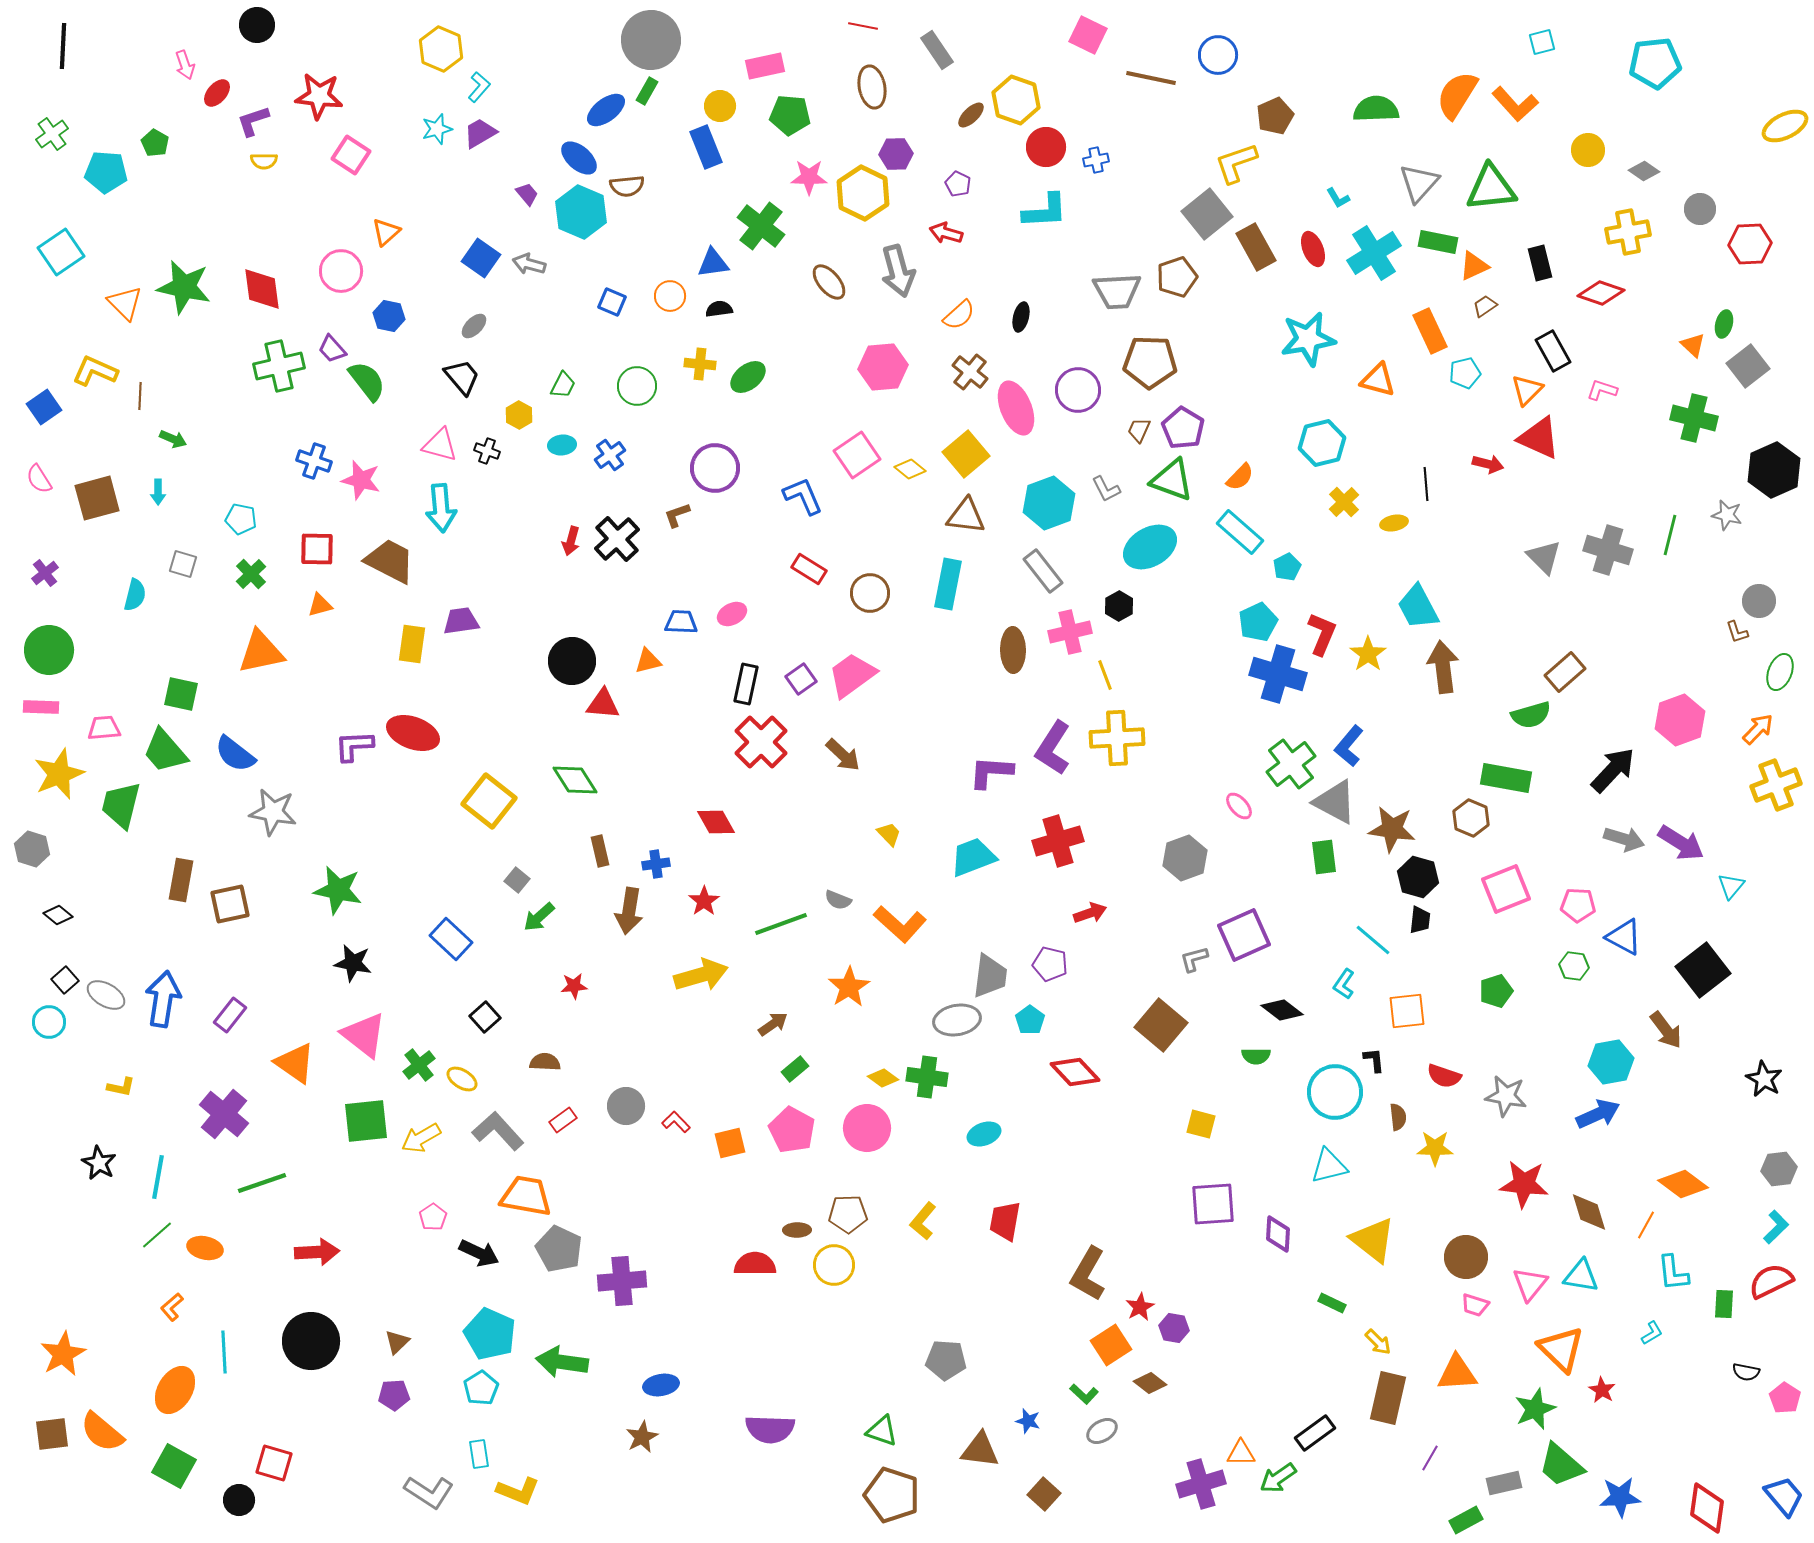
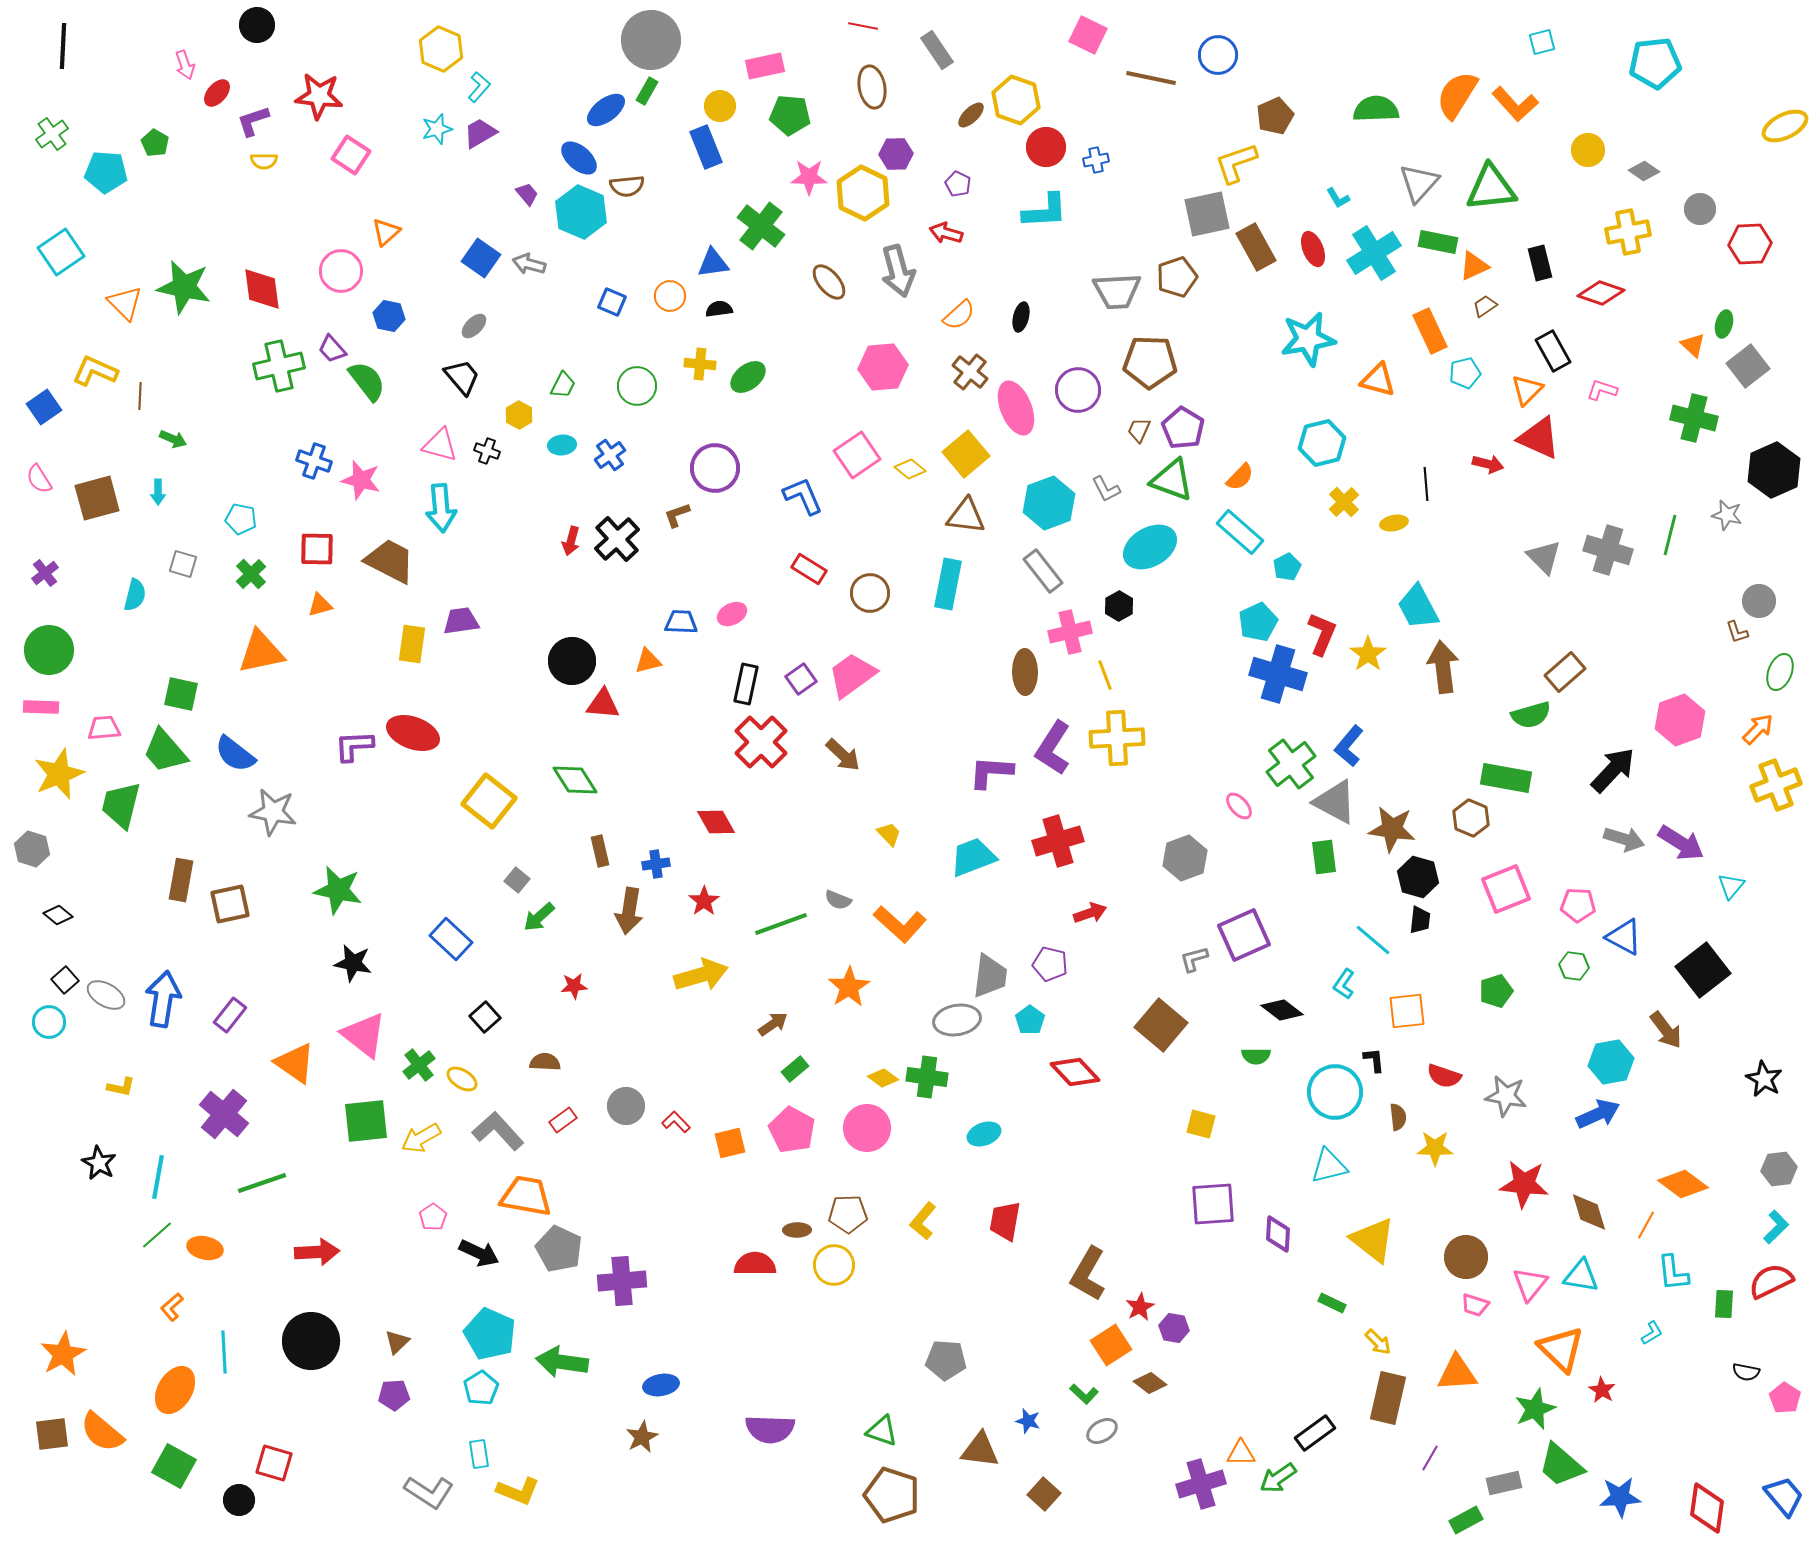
gray square at (1207, 214): rotated 27 degrees clockwise
brown ellipse at (1013, 650): moved 12 px right, 22 px down
